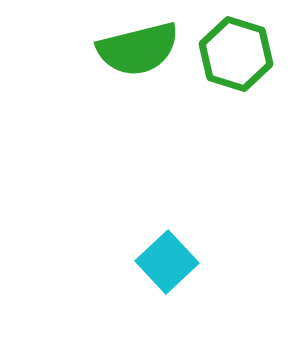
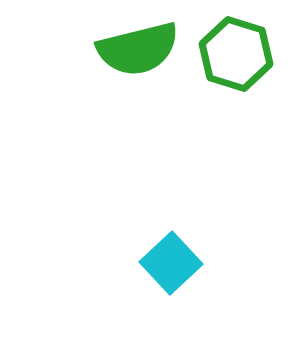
cyan square: moved 4 px right, 1 px down
